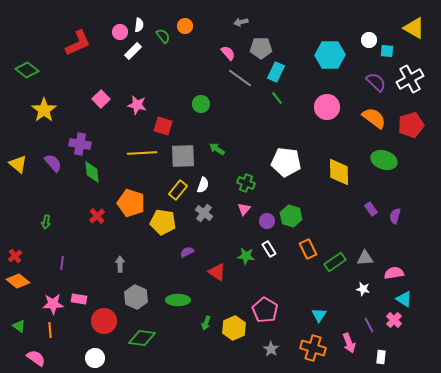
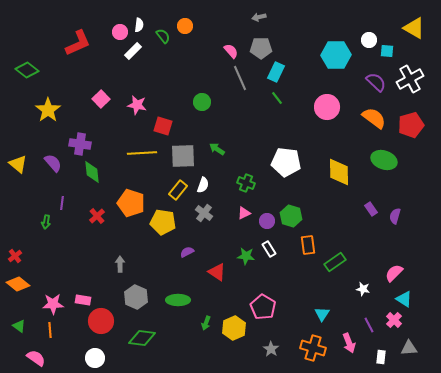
gray arrow at (241, 22): moved 18 px right, 5 px up
pink semicircle at (228, 53): moved 3 px right, 2 px up
cyan hexagon at (330, 55): moved 6 px right
gray line at (240, 78): rotated 30 degrees clockwise
green circle at (201, 104): moved 1 px right, 2 px up
yellow star at (44, 110): moved 4 px right
pink triangle at (244, 209): moved 4 px down; rotated 24 degrees clockwise
orange rectangle at (308, 249): moved 4 px up; rotated 18 degrees clockwise
gray triangle at (365, 258): moved 44 px right, 90 px down
purple line at (62, 263): moved 60 px up
pink semicircle at (394, 273): rotated 36 degrees counterclockwise
orange diamond at (18, 281): moved 3 px down
pink rectangle at (79, 299): moved 4 px right, 1 px down
pink pentagon at (265, 310): moved 2 px left, 3 px up
cyan triangle at (319, 315): moved 3 px right, 1 px up
red circle at (104, 321): moved 3 px left
